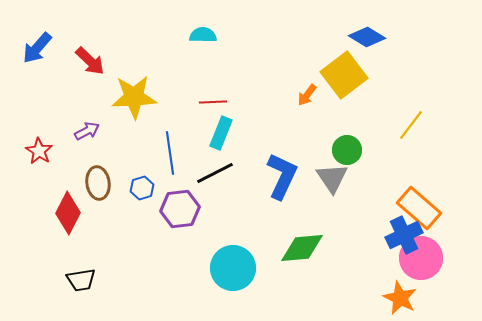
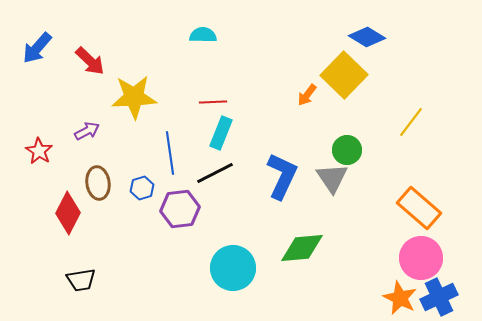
yellow square: rotated 9 degrees counterclockwise
yellow line: moved 3 px up
blue cross: moved 35 px right, 62 px down
